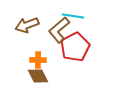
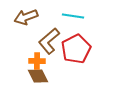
brown arrow: moved 1 px left, 8 px up
brown L-shape: moved 10 px left, 11 px down
red pentagon: moved 1 px right, 2 px down
orange cross: moved 1 px left, 1 px down
